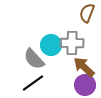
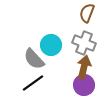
gray cross: moved 12 px right; rotated 20 degrees clockwise
brown arrow: rotated 60 degrees clockwise
purple circle: moved 1 px left
